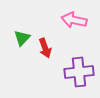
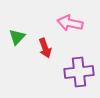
pink arrow: moved 4 px left, 3 px down
green triangle: moved 5 px left, 1 px up
